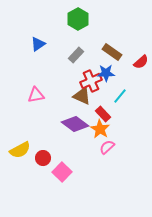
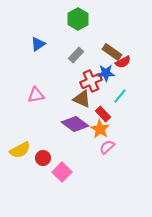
red semicircle: moved 18 px left; rotated 14 degrees clockwise
brown triangle: moved 3 px down
